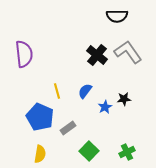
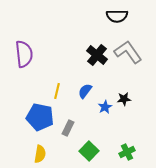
yellow line: rotated 28 degrees clockwise
blue pentagon: rotated 12 degrees counterclockwise
gray rectangle: rotated 28 degrees counterclockwise
